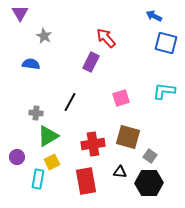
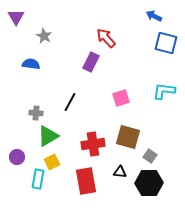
purple triangle: moved 4 px left, 4 px down
